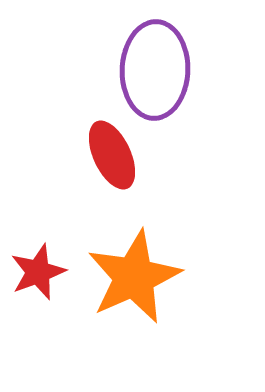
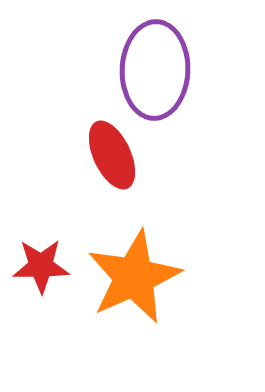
red star: moved 3 px right, 6 px up; rotated 20 degrees clockwise
